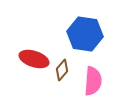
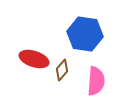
pink semicircle: moved 3 px right
